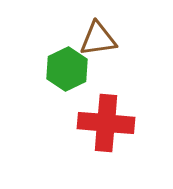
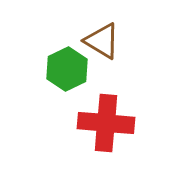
brown triangle: moved 4 px right, 2 px down; rotated 39 degrees clockwise
